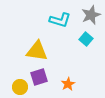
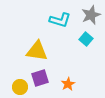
purple square: moved 1 px right, 1 px down
